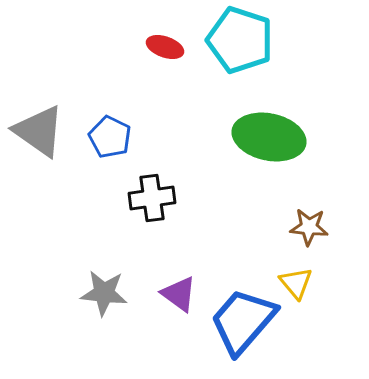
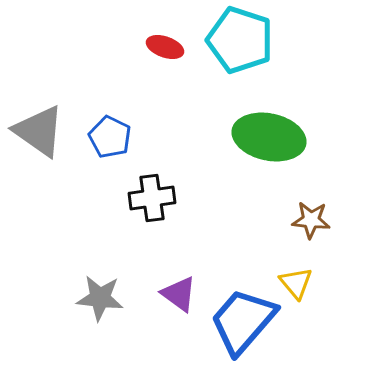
brown star: moved 2 px right, 7 px up
gray star: moved 4 px left, 5 px down
